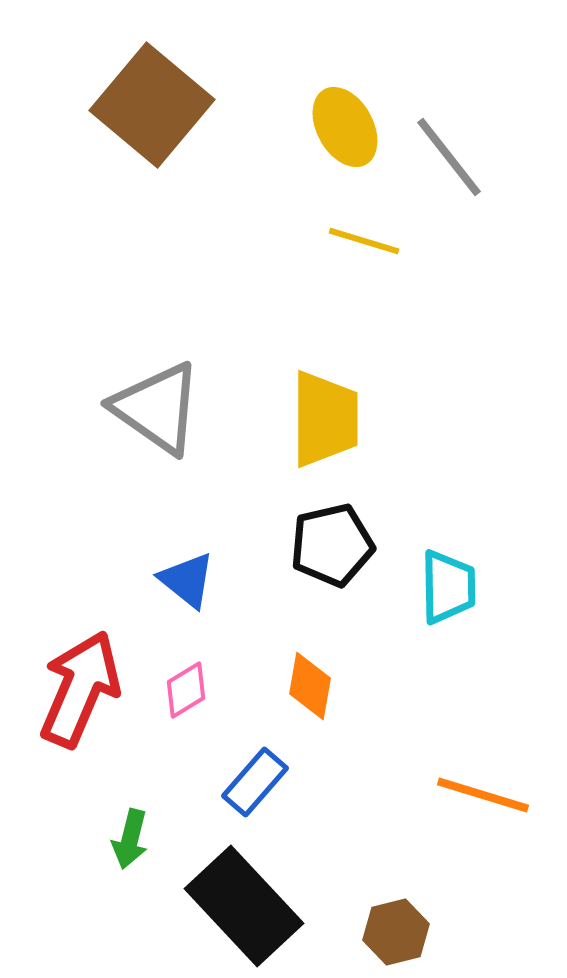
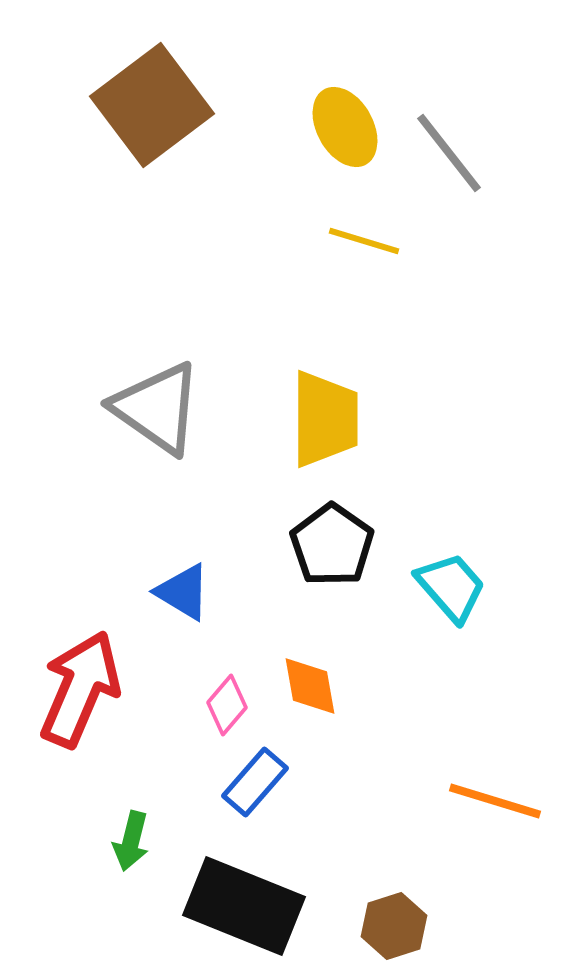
brown square: rotated 13 degrees clockwise
gray line: moved 4 px up
black pentagon: rotated 24 degrees counterclockwise
blue triangle: moved 4 px left, 12 px down; rotated 8 degrees counterclockwise
cyan trapezoid: moved 3 px right; rotated 40 degrees counterclockwise
orange diamond: rotated 20 degrees counterclockwise
pink diamond: moved 41 px right, 15 px down; rotated 18 degrees counterclockwise
orange line: moved 12 px right, 6 px down
green arrow: moved 1 px right, 2 px down
black rectangle: rotated 25 degrees counterclockwise
brown hexagon: moved 2 px left, 6 px up; rotated 4 degrees counterclockwise
